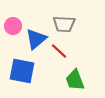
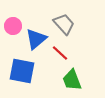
gray trapezoid: rotated 135 degrees counterclockwise
red line: moved 1 px right, 2 px down
green trapezoid: moved 3 px left
